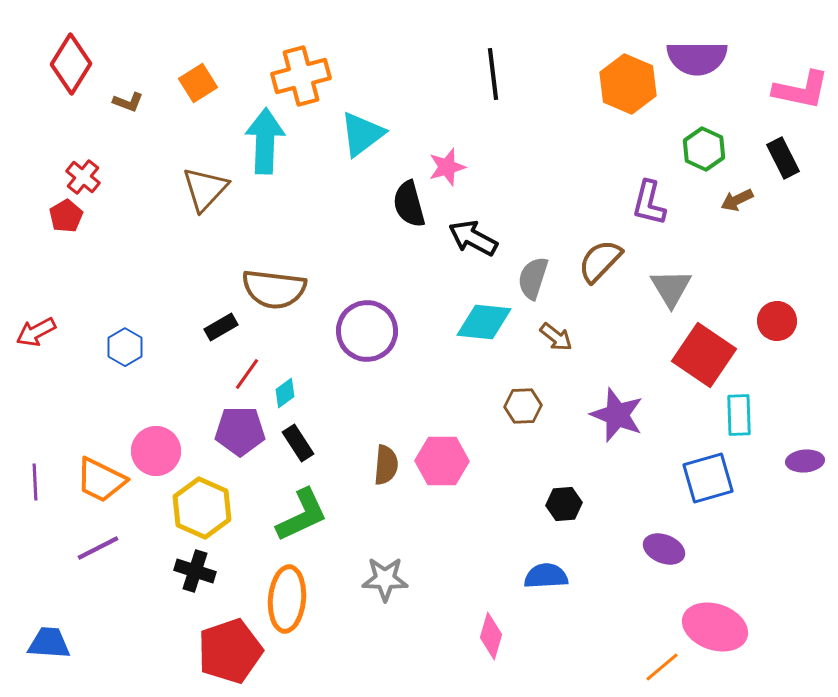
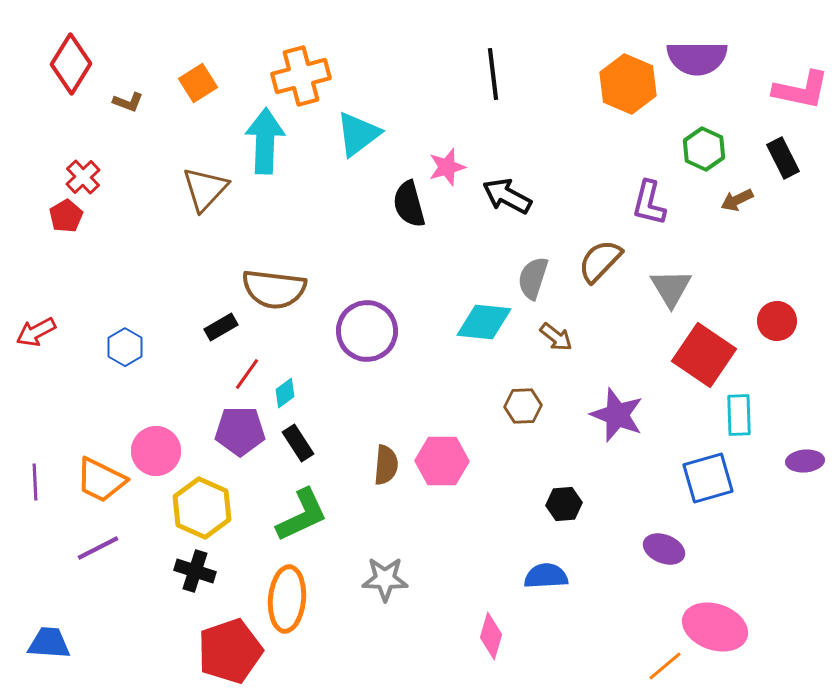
cyan triangle at (362, 134): moved 4 px left
red cross at (83, 177): rotated 8 degrees clockwise
black arrow at (473, 238): moved 34 px right, 42 px up
orange line at (662, 667): moved 3 px right, 1 px up
